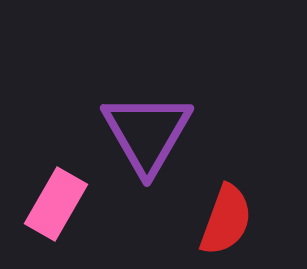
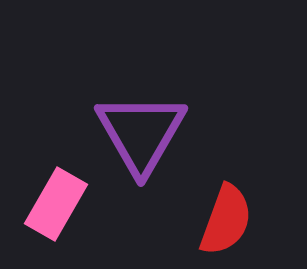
purple triangle: moved 6 px left
